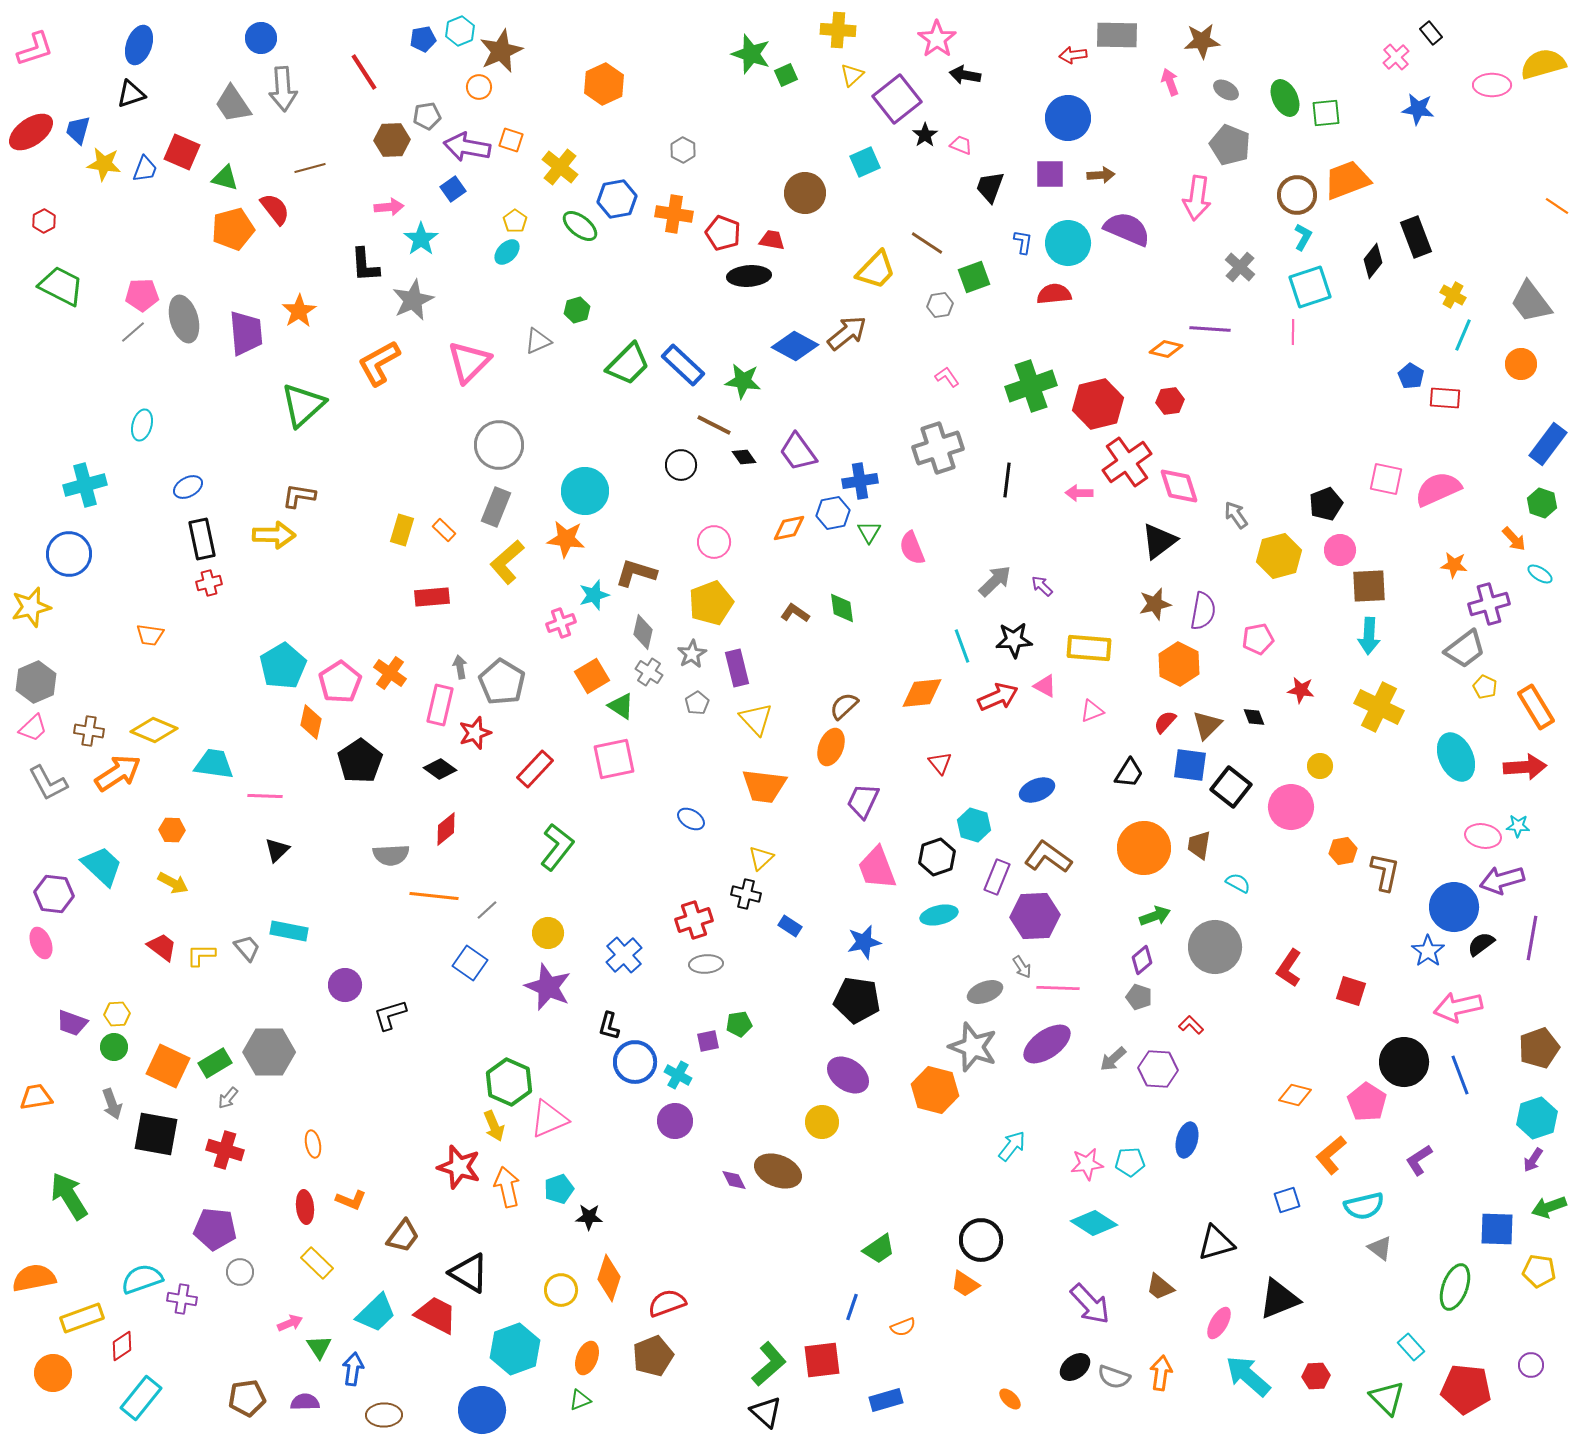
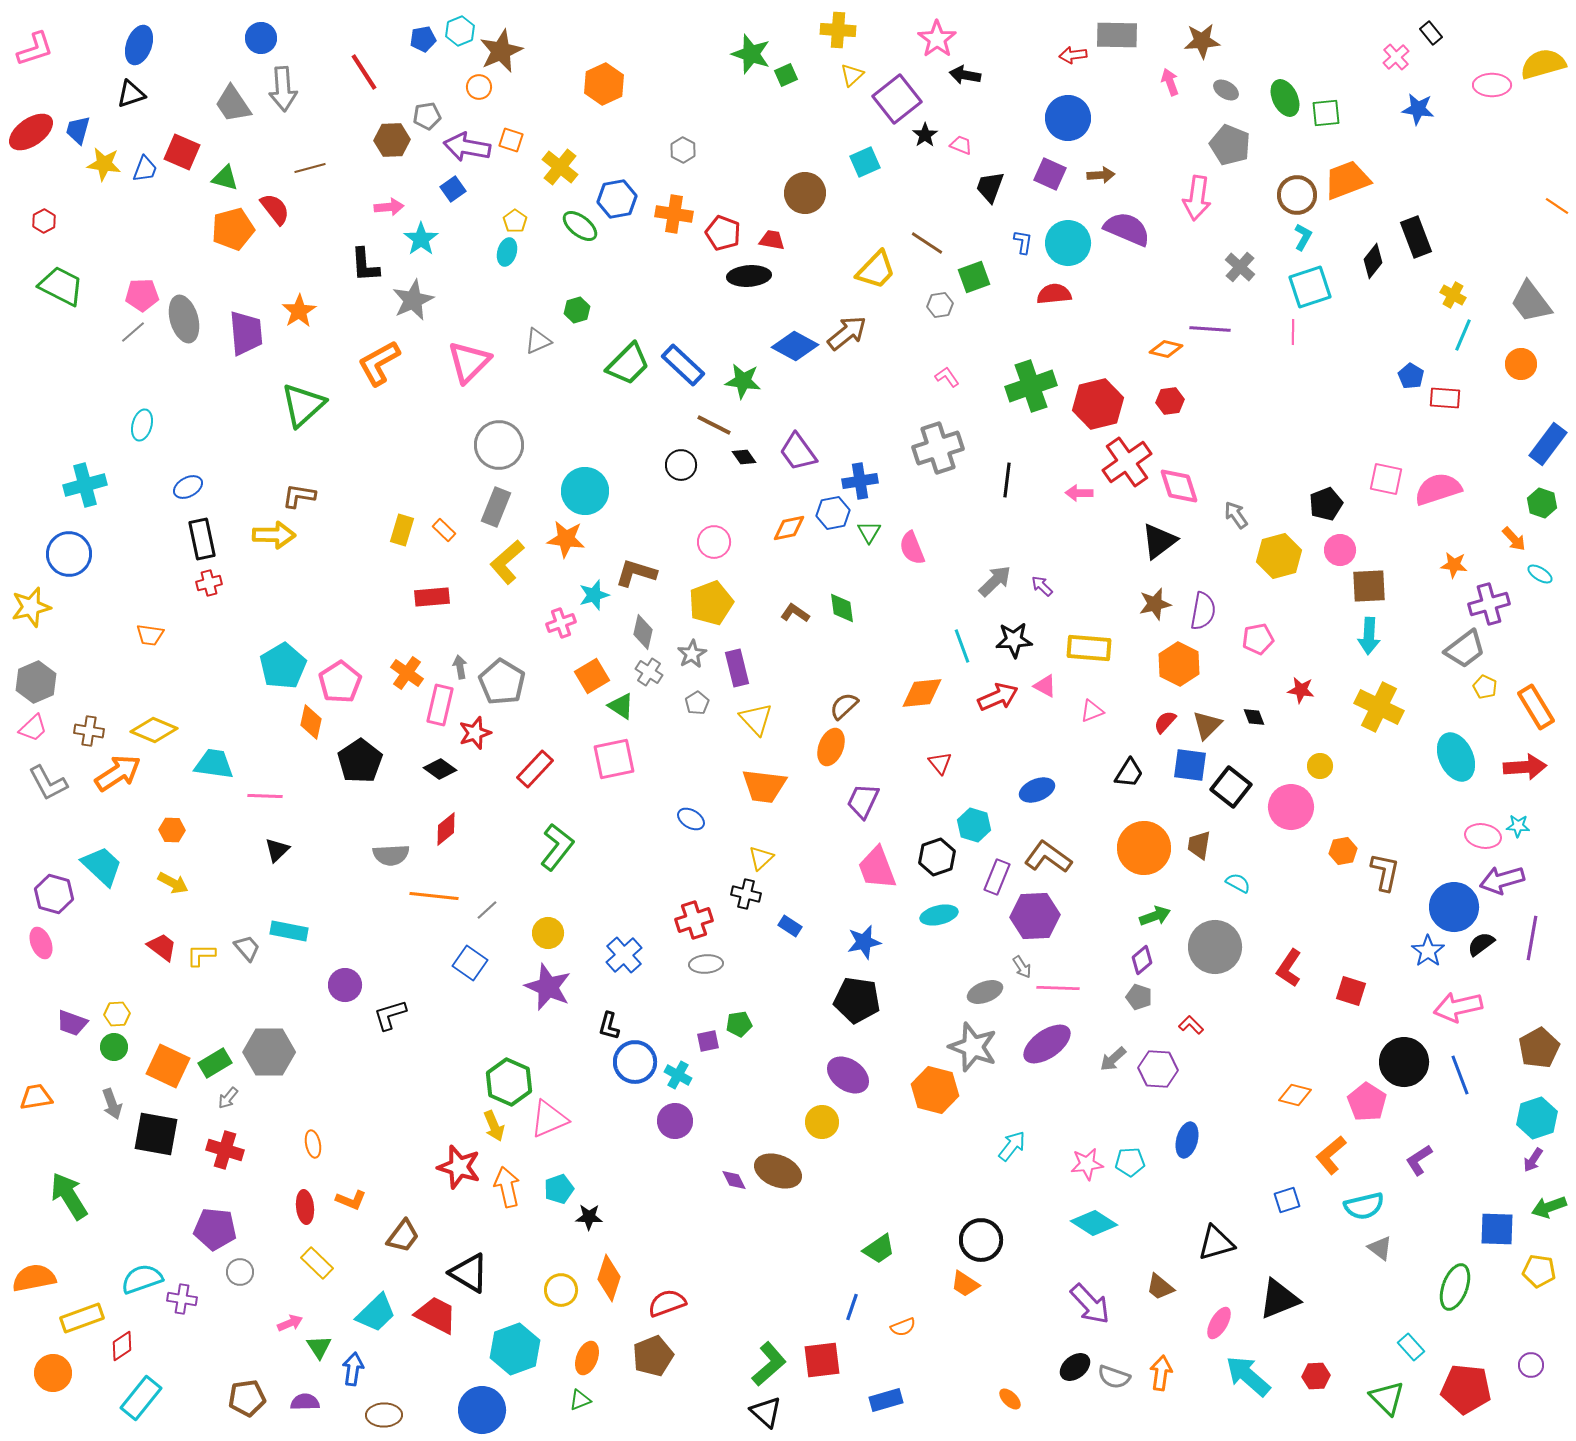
purple square at (1050, 174): rotated 24 degrees clockwise
cyan ellipse at (507, 252): rotated 28 degrees counterclockwise
pink semicircle at (1438, 489): rotated 6 degrees clockwise
orange cross at (390, 673): moved 17 px right
purple hexagon at (54, 894): rotated 9 degrees clockwise
brown pentagon at (1539, 1048): rotated 9 degrees counterclockwise
